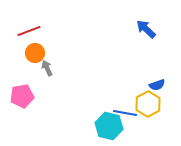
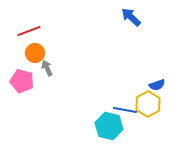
blue arrow: moved 15 px left, 12 px up
pink pentagon: moved 15 px up; rotated 25 degrees clockwise
blue line: moved 3 px up
